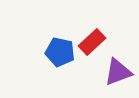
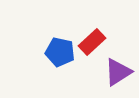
purple triangle: rotated 12 degrees counterclockwise
